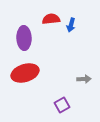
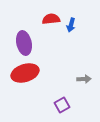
purple ellipse: moved 5 px down; rotated 10 degrees counterclockwise
